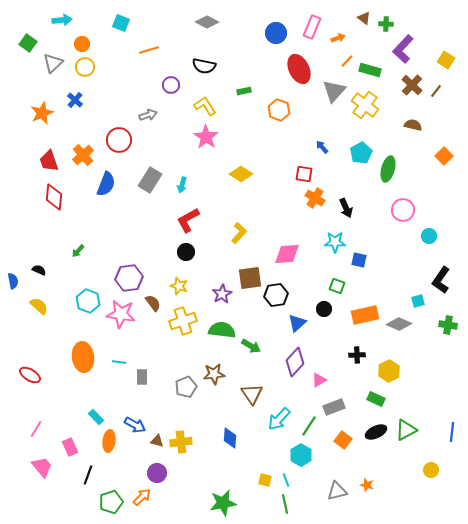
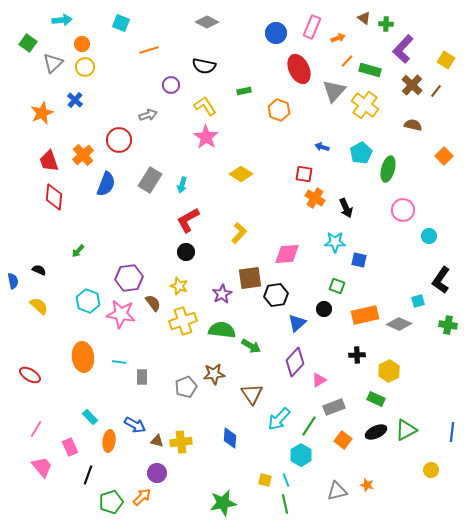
blue arrow at (322, 147): rotated 32 degrees counterclockwise
cyan rectangle at (96, 417): moved 6 px left
